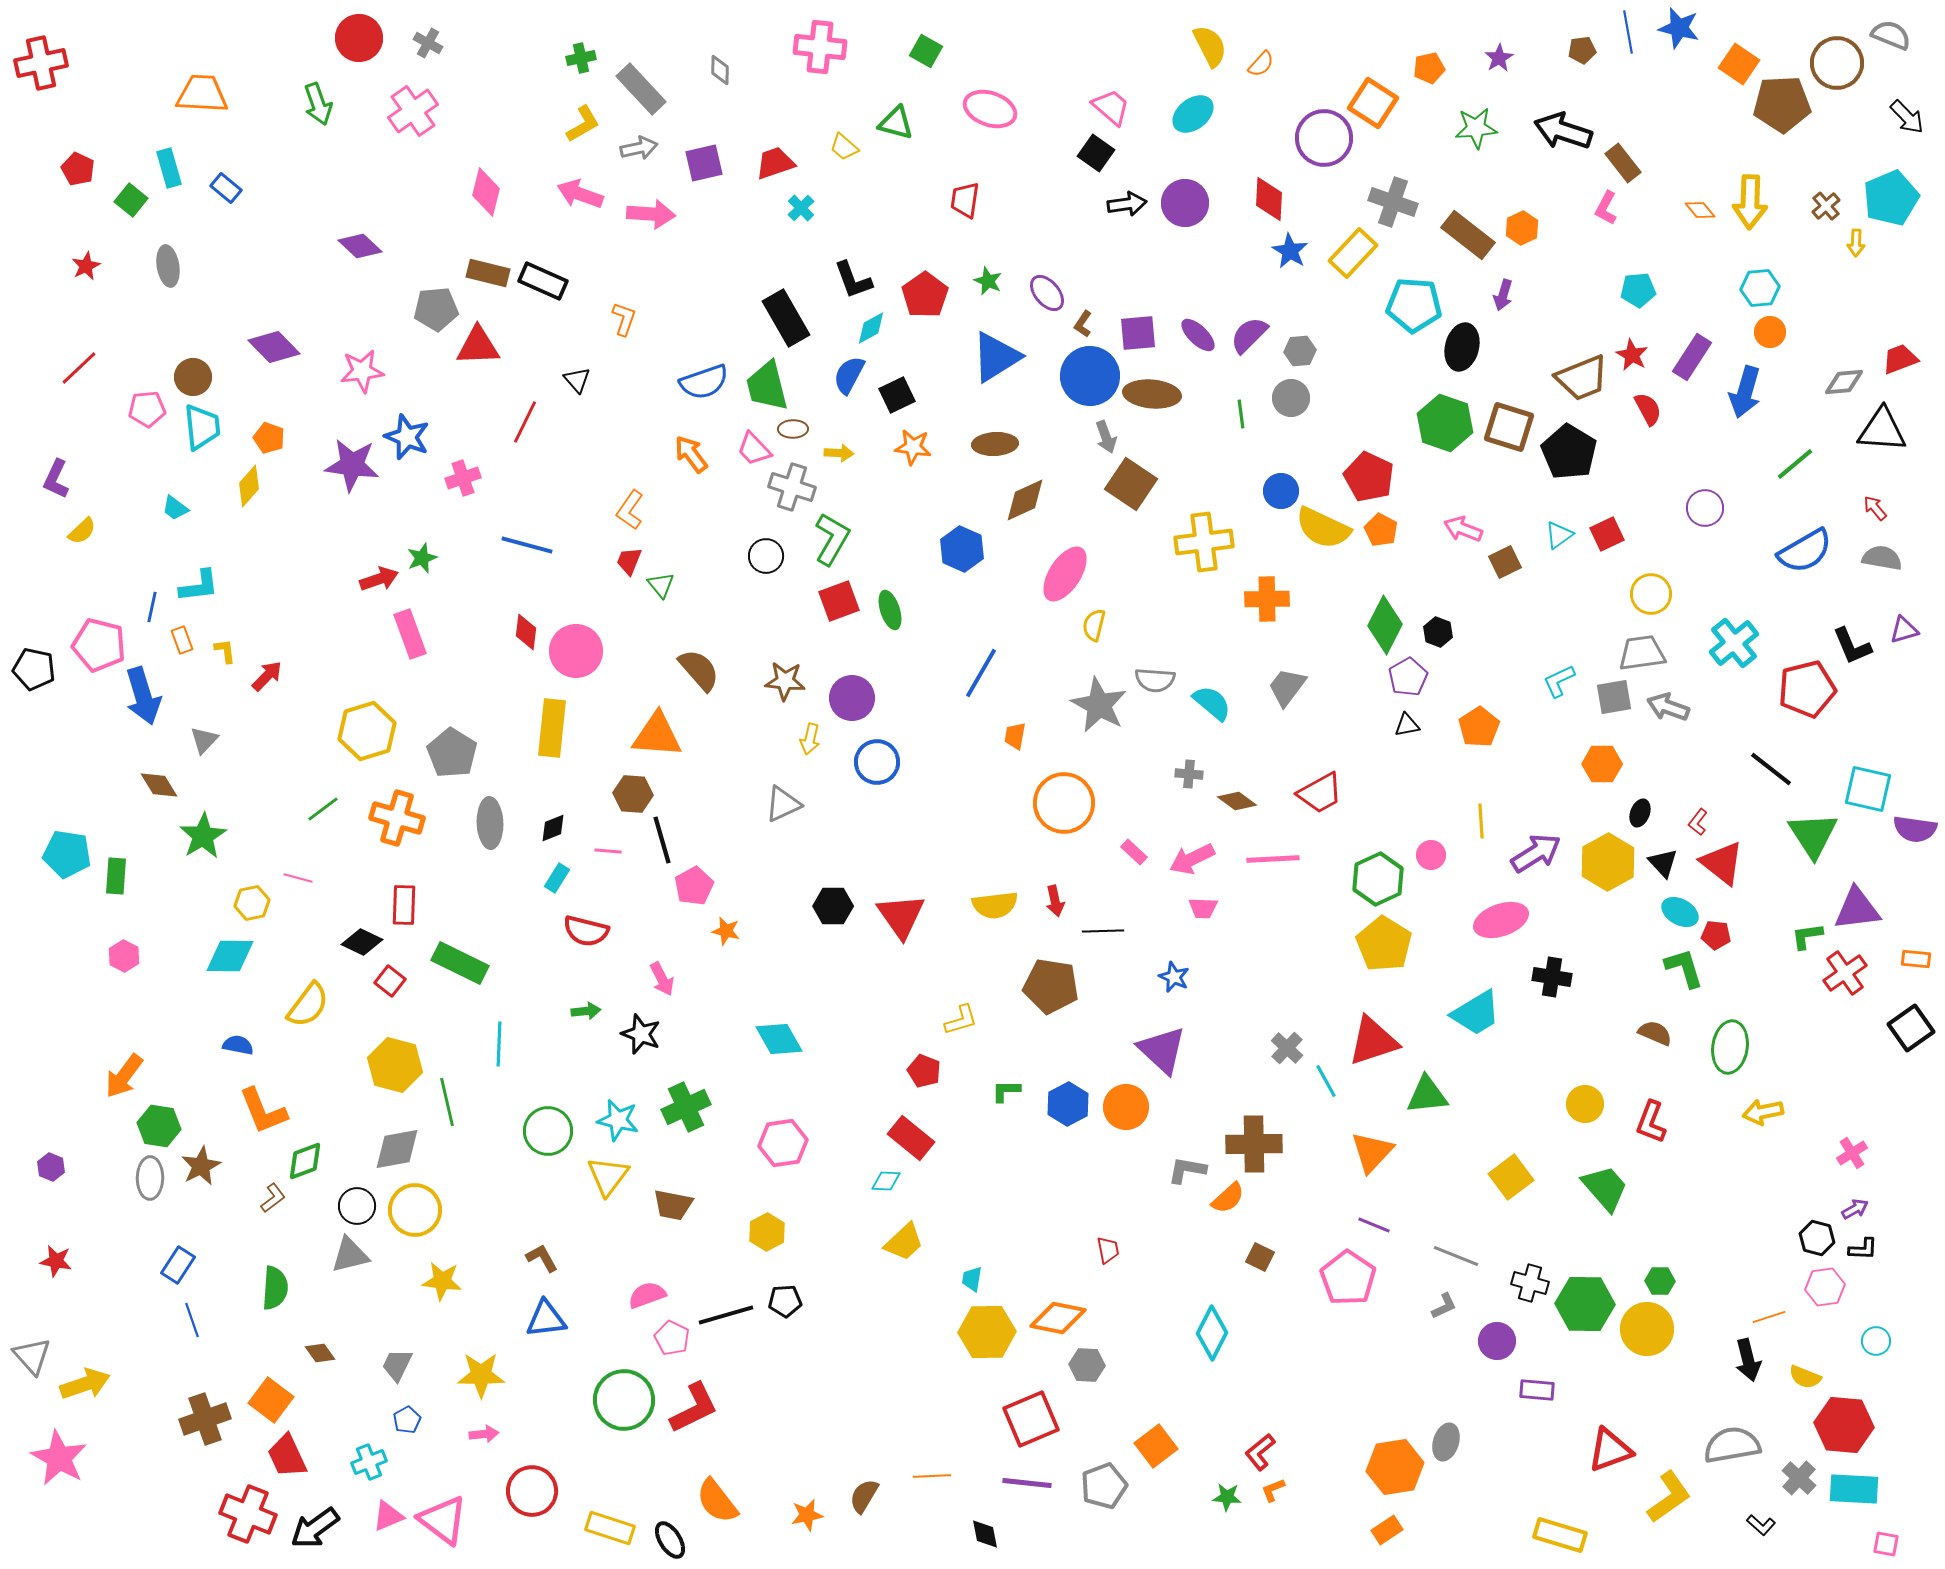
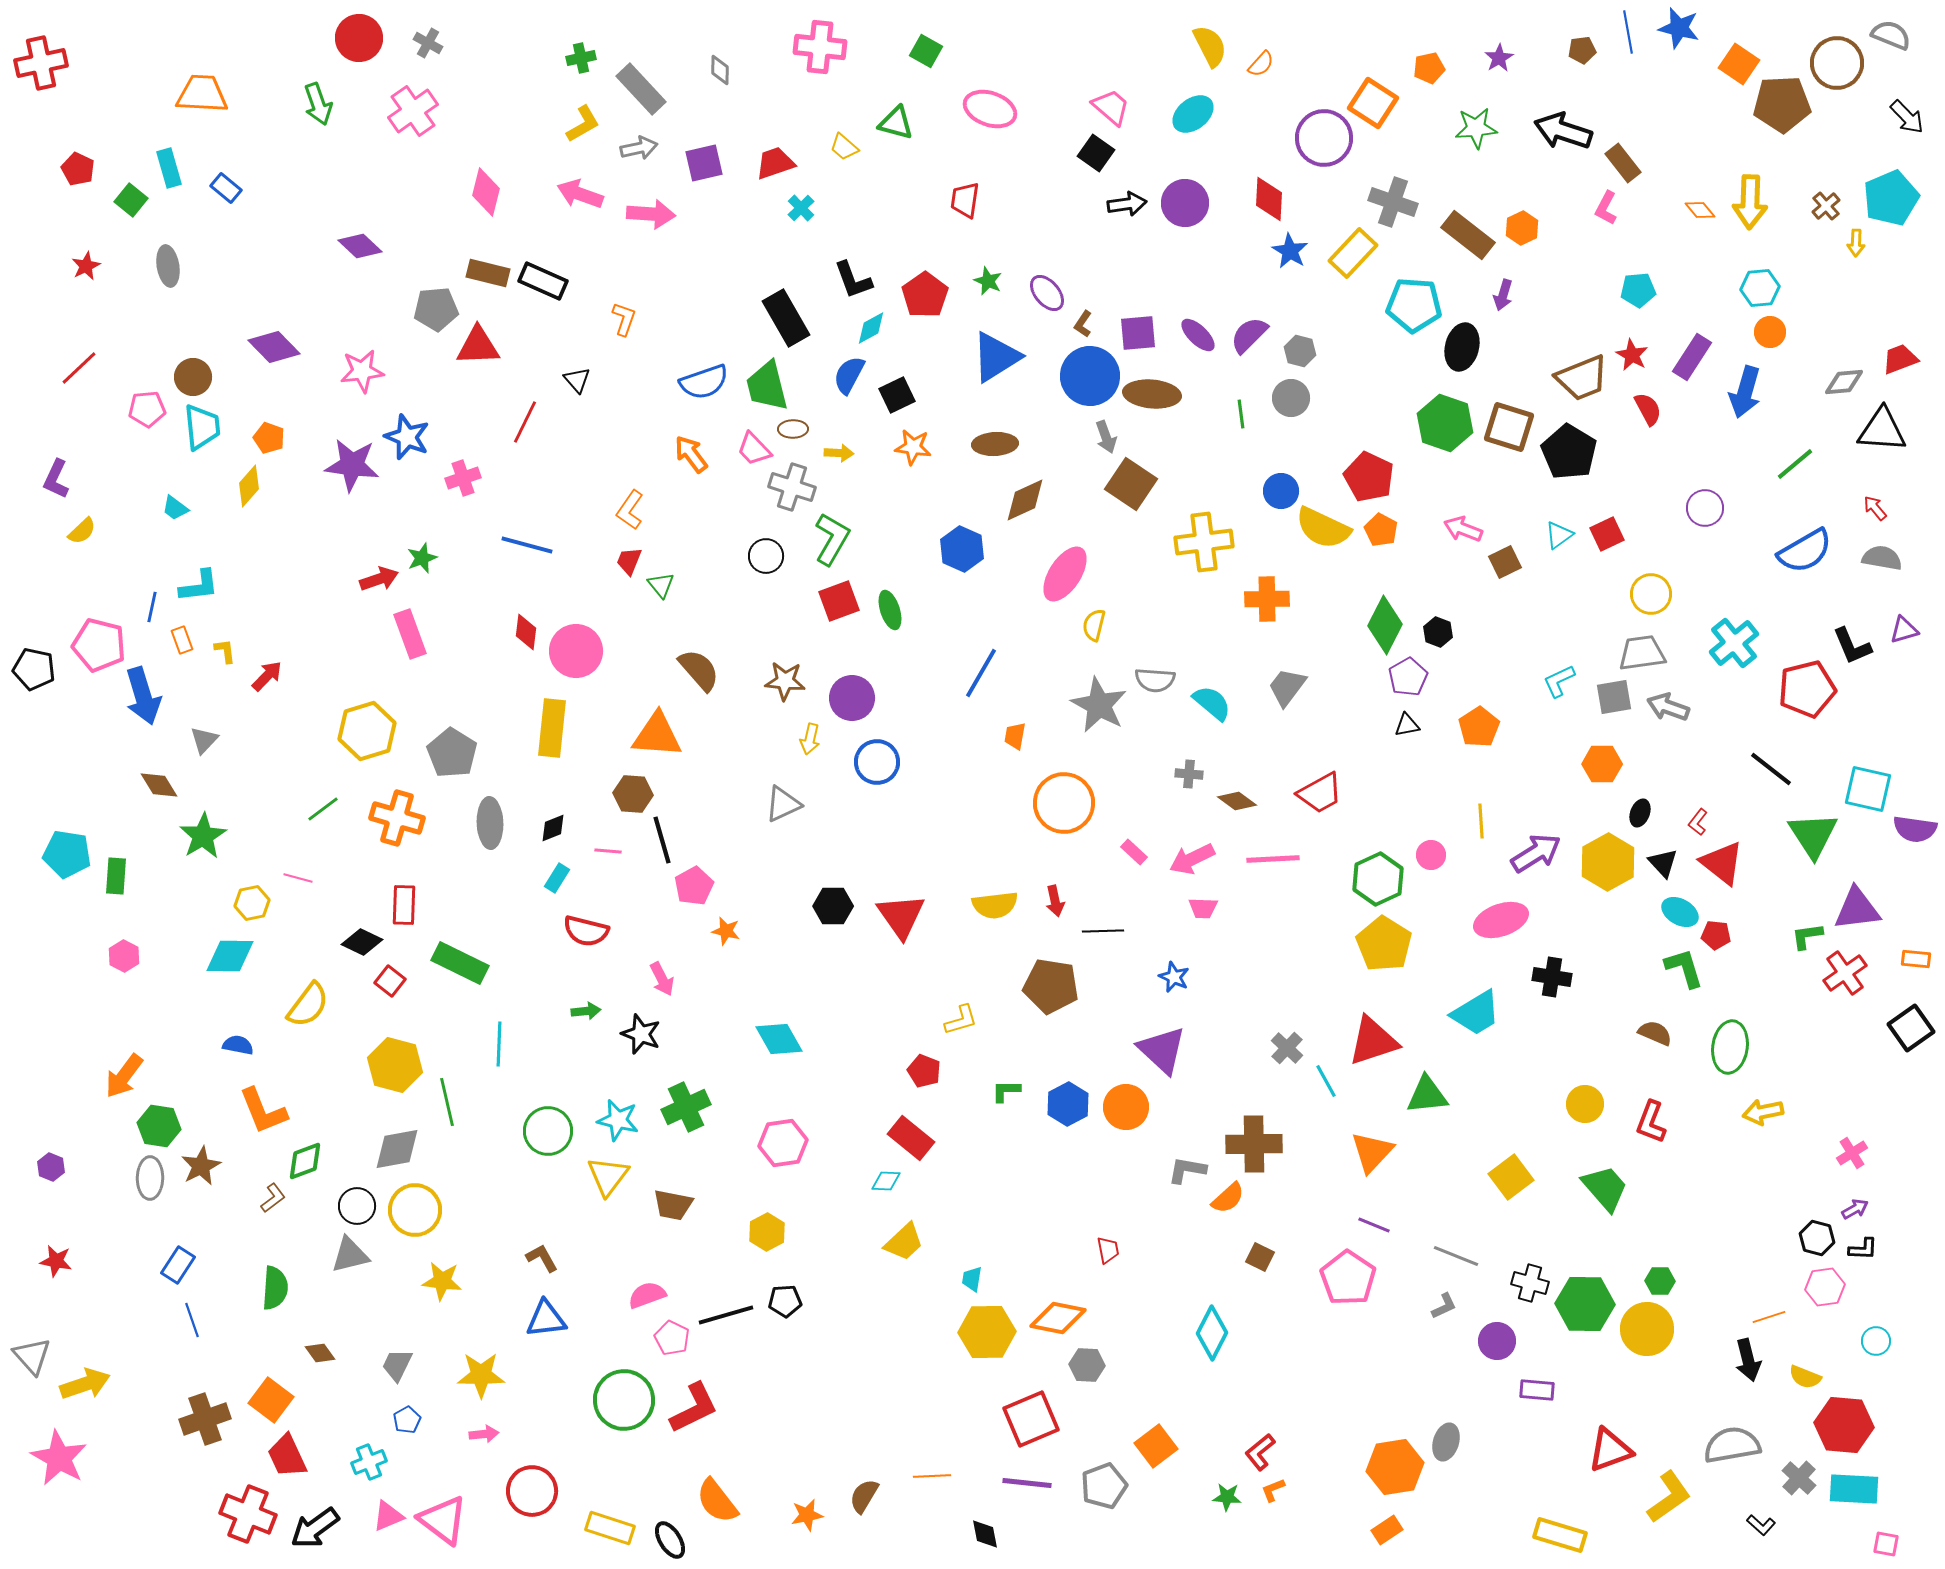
gray hexagon at (1300, 351): rotated 20 degrees clockwise
